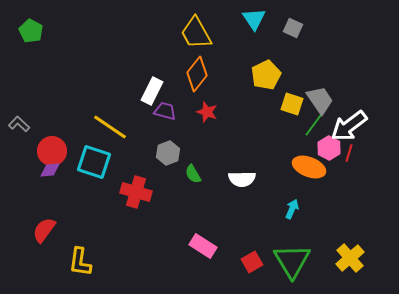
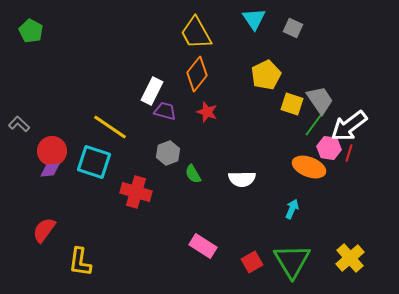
pink hexagon: rotated 20 degrees counterclockwise
